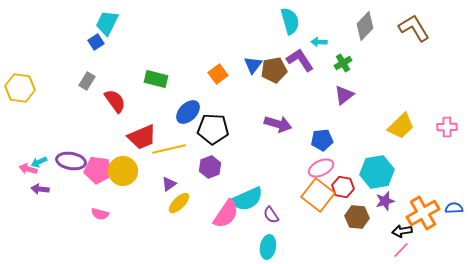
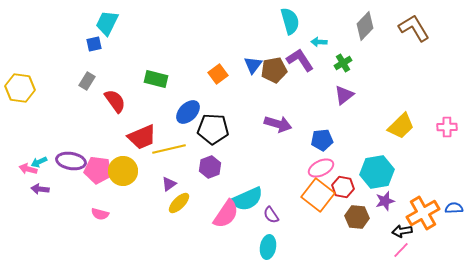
blue square at (96, 42): moved 2 px left, 2 px down; rotated 21 degrees clockwise
